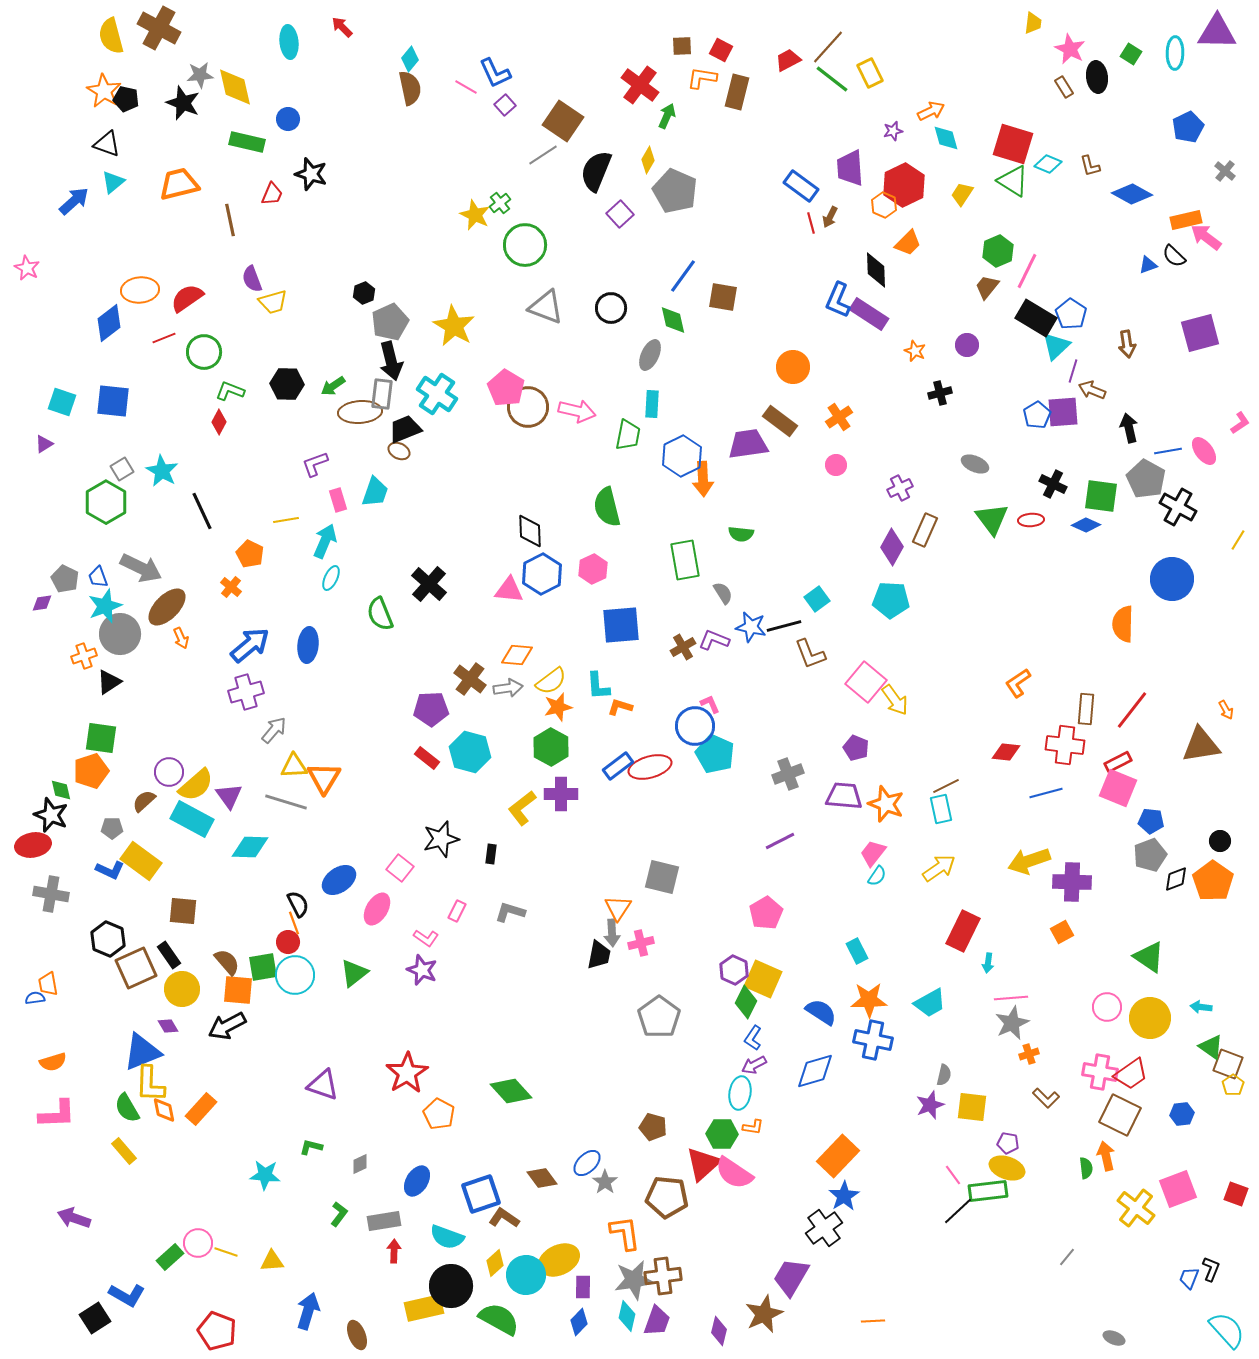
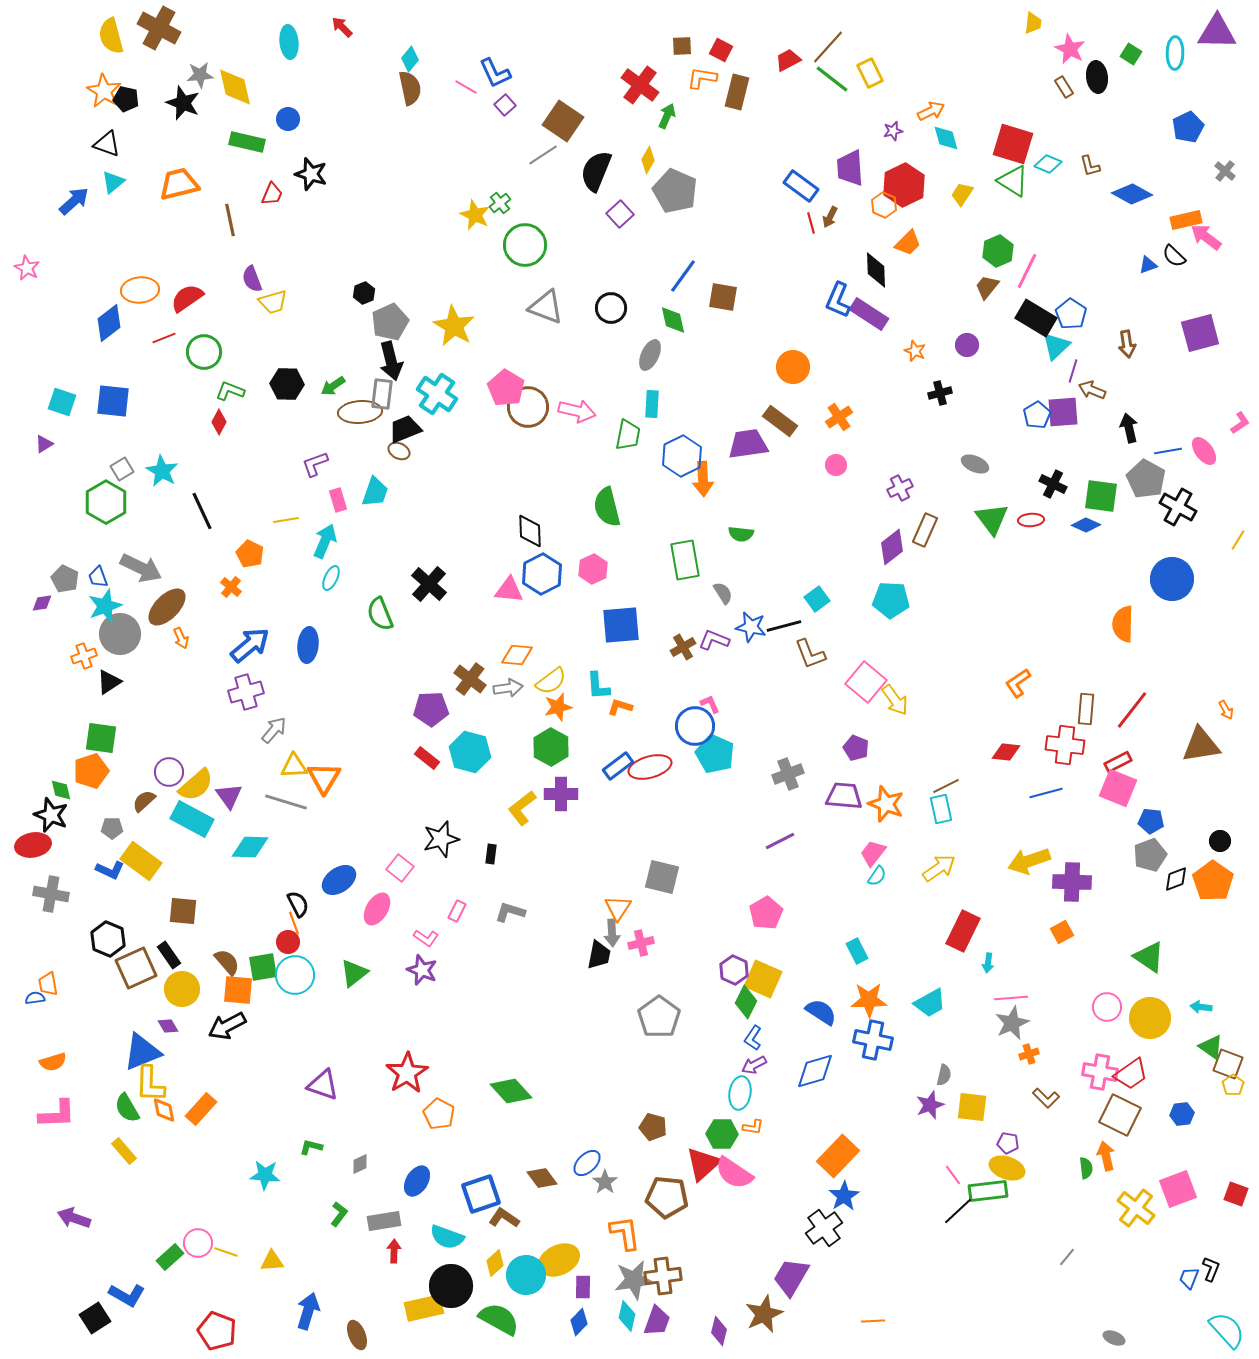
purple diamond at (892, 547): rotated 24 degrees clockwise
